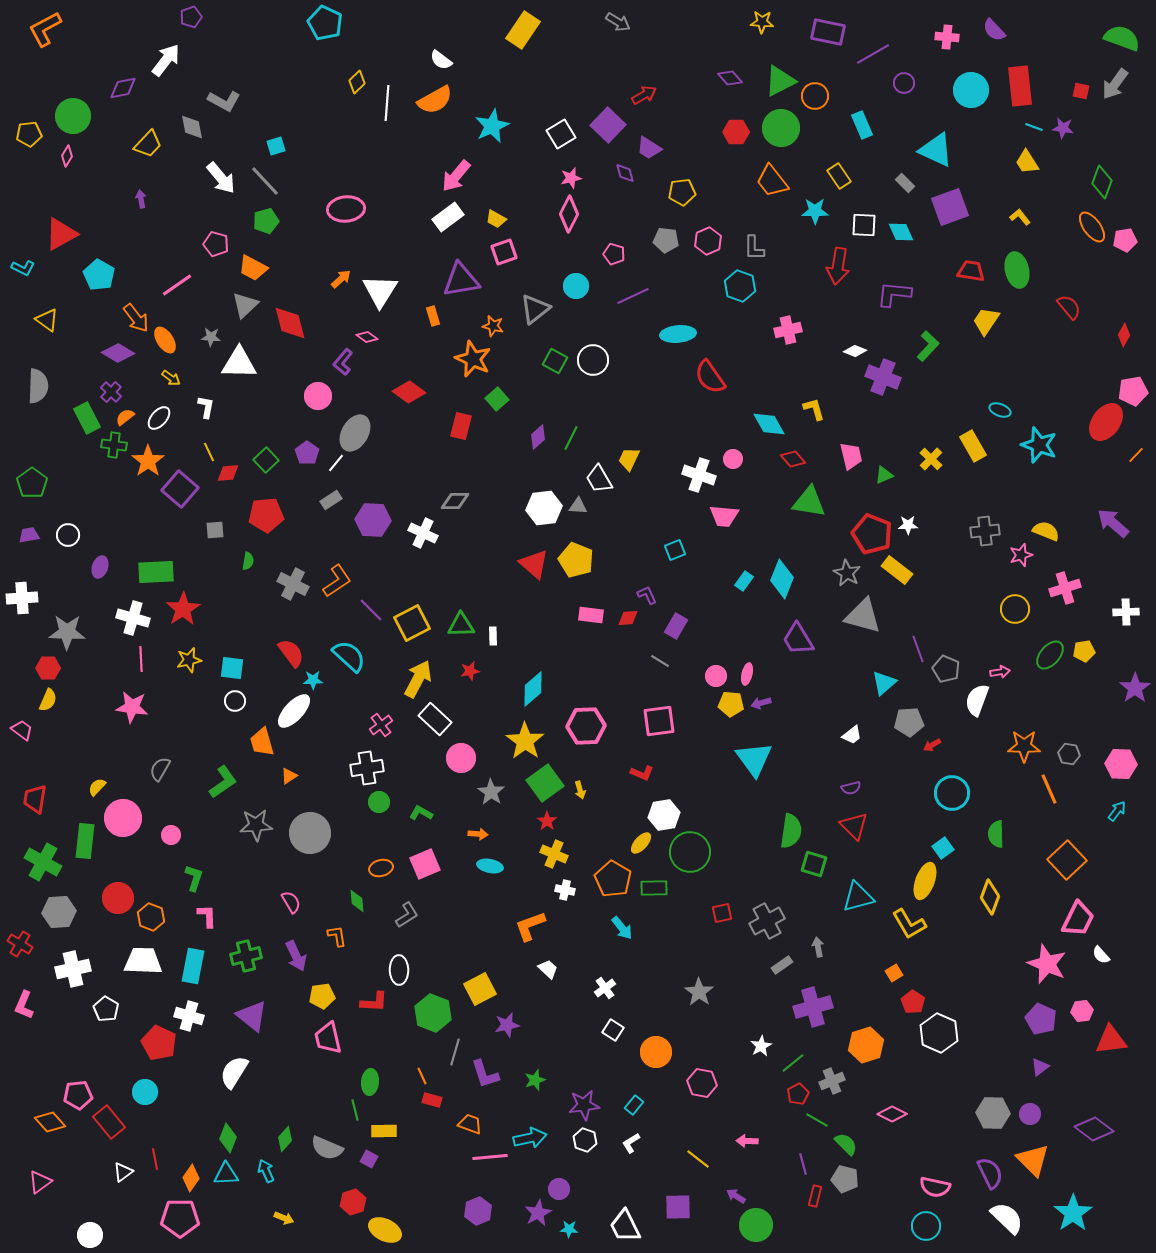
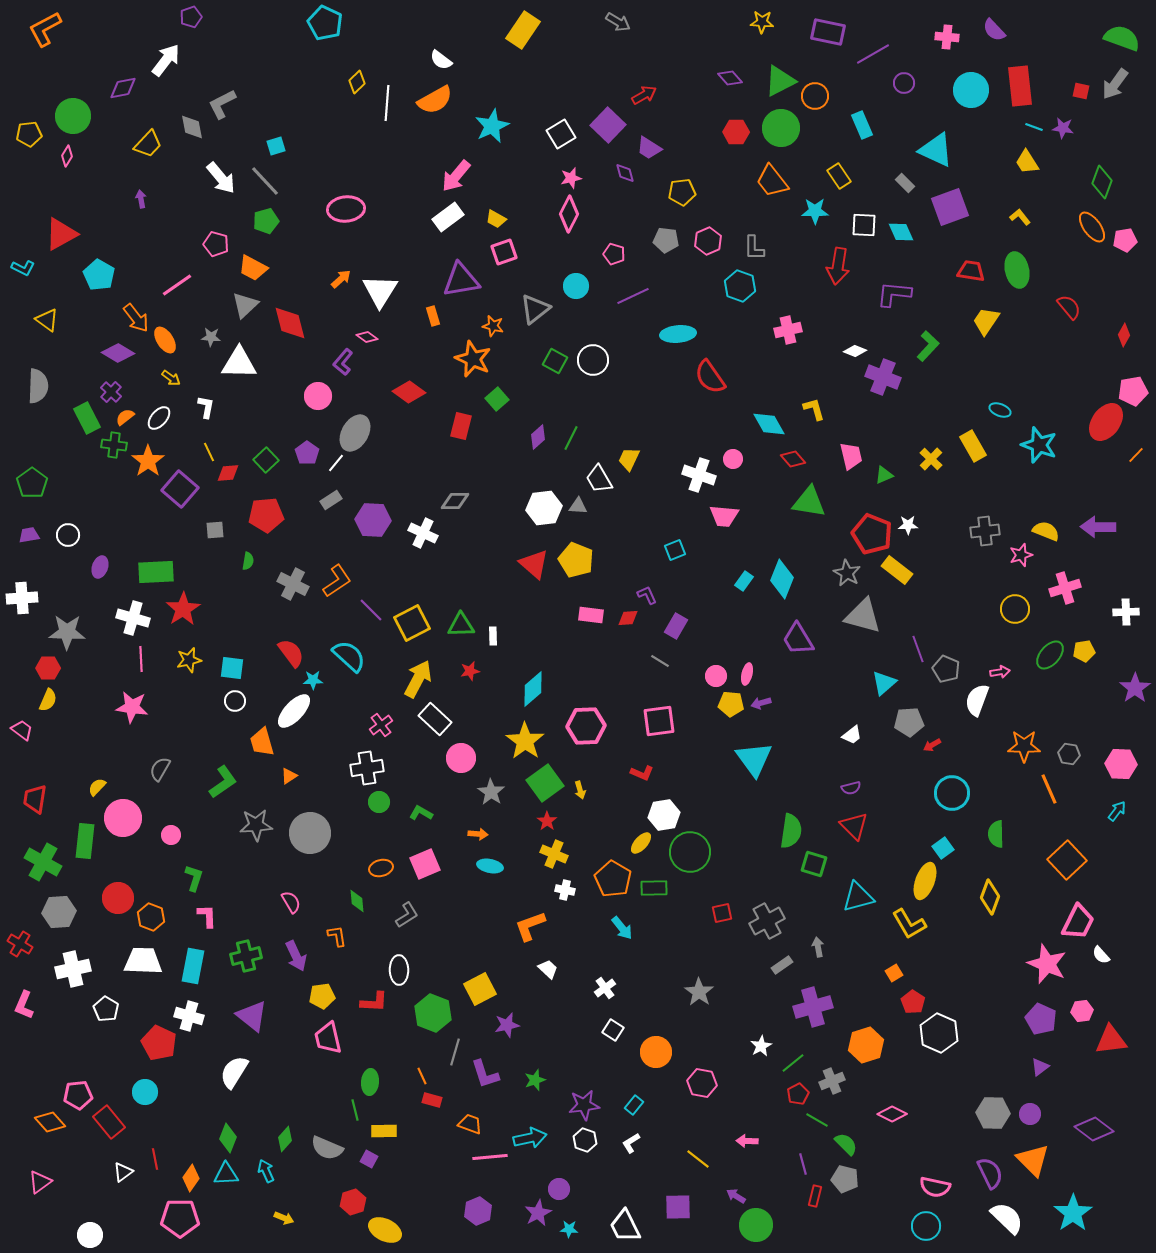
gray L-shape at (224, 101): moved 2 px left, 3 px down; rotated 124 degrees clockwise
purple arrow at (1113, 523): moved 15 px left, 4 px down; rotated 40 degrees counterclockwise
pink trapezoid at (1078, 919): moved 3 px down
